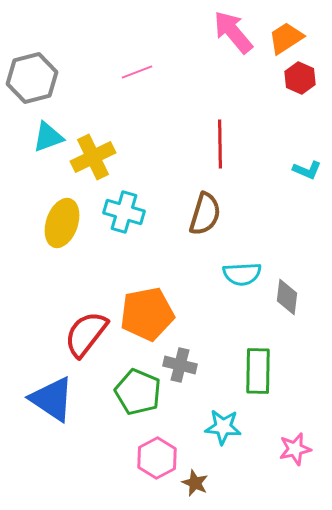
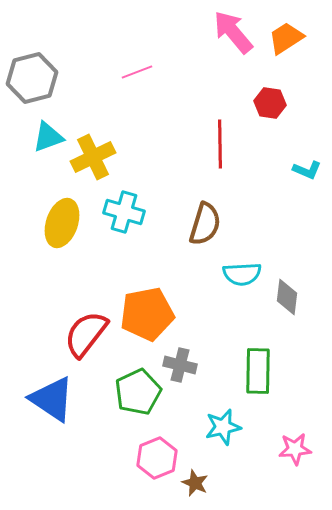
red hexagon: moved 30 px left, 25 px down; rotated 16 degrees counterclockwise
brown semicircle: moved 10 px down
green pentagon: rotated 24 degrees clockwise
cyan star: rotated 18 degrees counterclockwise
pink star: rotated 8 degrees clockwise
pink hexagon: rotated 6 degrees clockwise
